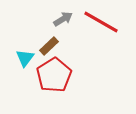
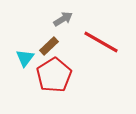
red line: moved 20 px down
